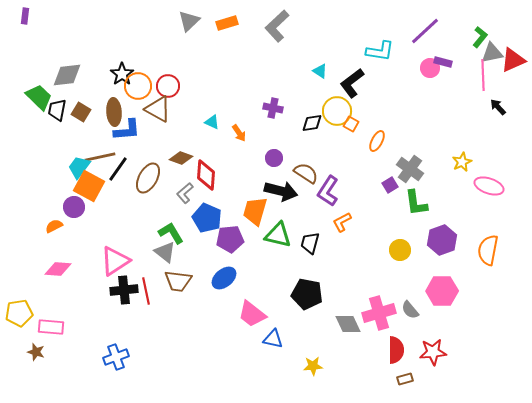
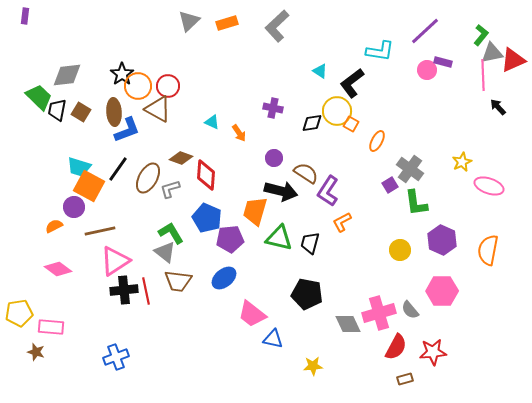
green L-shape at (480, 37): moved 1 px right, 2 px up
pink circle at (430, 68): moved 3 px left, 2 px down
blue L-shape at (127, 130): rotated 16 degrees counterclockwise
brown line at (100, 157): moved 74 px down
cyan trapezoid at (79, 167): rotated 110 degrees counterclockwise
gray L-shape at (185, 193): moved 15 px left, 4 px up; rotated 25 degrees clockwise
green triangle at (278, 235): moved 1 px right, 3 px down
purple hexagon at (442, 240): rotated 16 degrees counterclockwise
pink diamond at (58, 269): rotated 32 degrees clockwise
red semicircle at (396, 350): moved 3 px up; rotated 28 degrees clockwise
